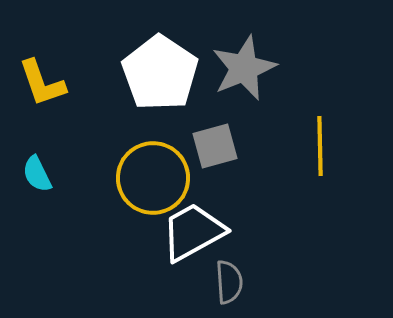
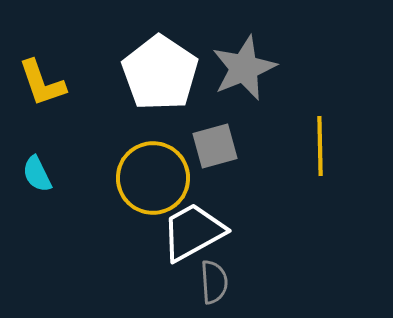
gray semicircle: moved 15 px left
